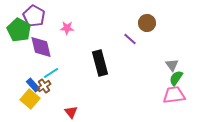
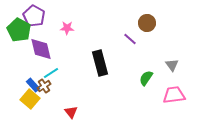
purple diamond: moved 2 px down
green semicircle: moved 30 px left
